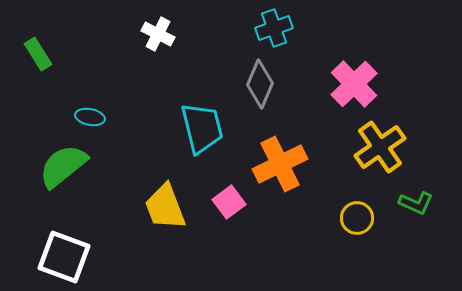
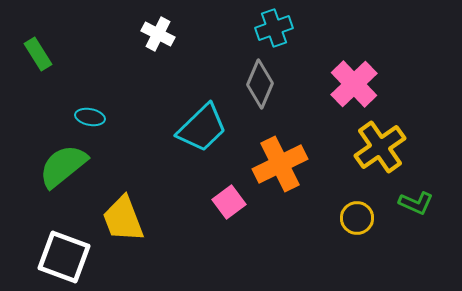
cyan trapezoid: rotated 60 degrees clockwise
yellow trapezoid: moved 42 px left, 12 px down
